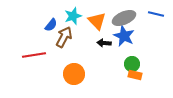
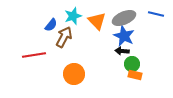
black arrow: moved 18 px right, 8 px down
